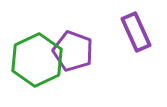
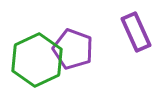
purple pentagon: moved 2 px up
